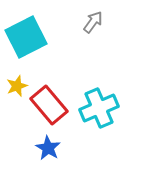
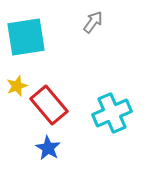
cyan square: rotated 18 degrees clockwise
cyan cross: moved 13 px right, 5 px down
